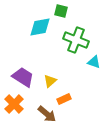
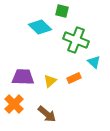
green square: moved 1 px right
cyan diamond: rotated 55 degrees clockwise
cyan triangle: rotated 24 degrees clockwise
purple trapezoid: rotated 30 degrees counterclockwise
orange rectangle: moved 10 px right, 21 px up
